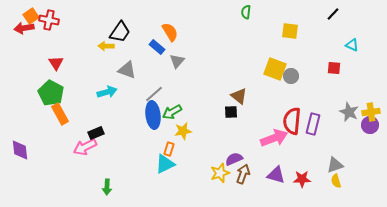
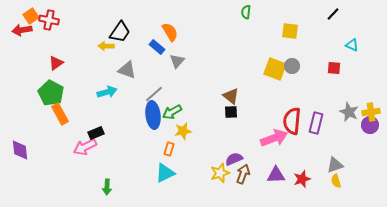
red arrow at (24, 28): moved 2 px left, 2 px down
red triangle at (56, 63): rotated 28 degrees clockwise
gray circle at (291, 76): moved 1 px right, 10 px up
brown triangle at (239, 96): moved 8 px left
purple rectangle at (313, 124): moved 3 px right, 1 px up
cyan triangle at (165, 164): moved 9 px down
purple triangle at (276, 175): rotated 18 degrees counterclockwise
red star at (302, 179): rotated 18 degrees counterclockwise
